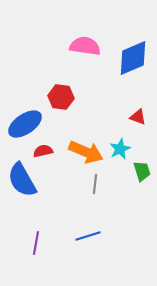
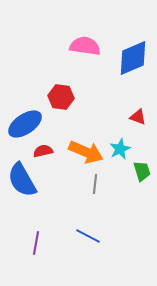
blue line: rotated 45 degrees clockwise
